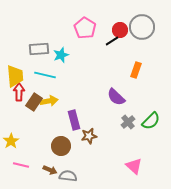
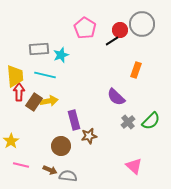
gray circle: moved 3 px up
